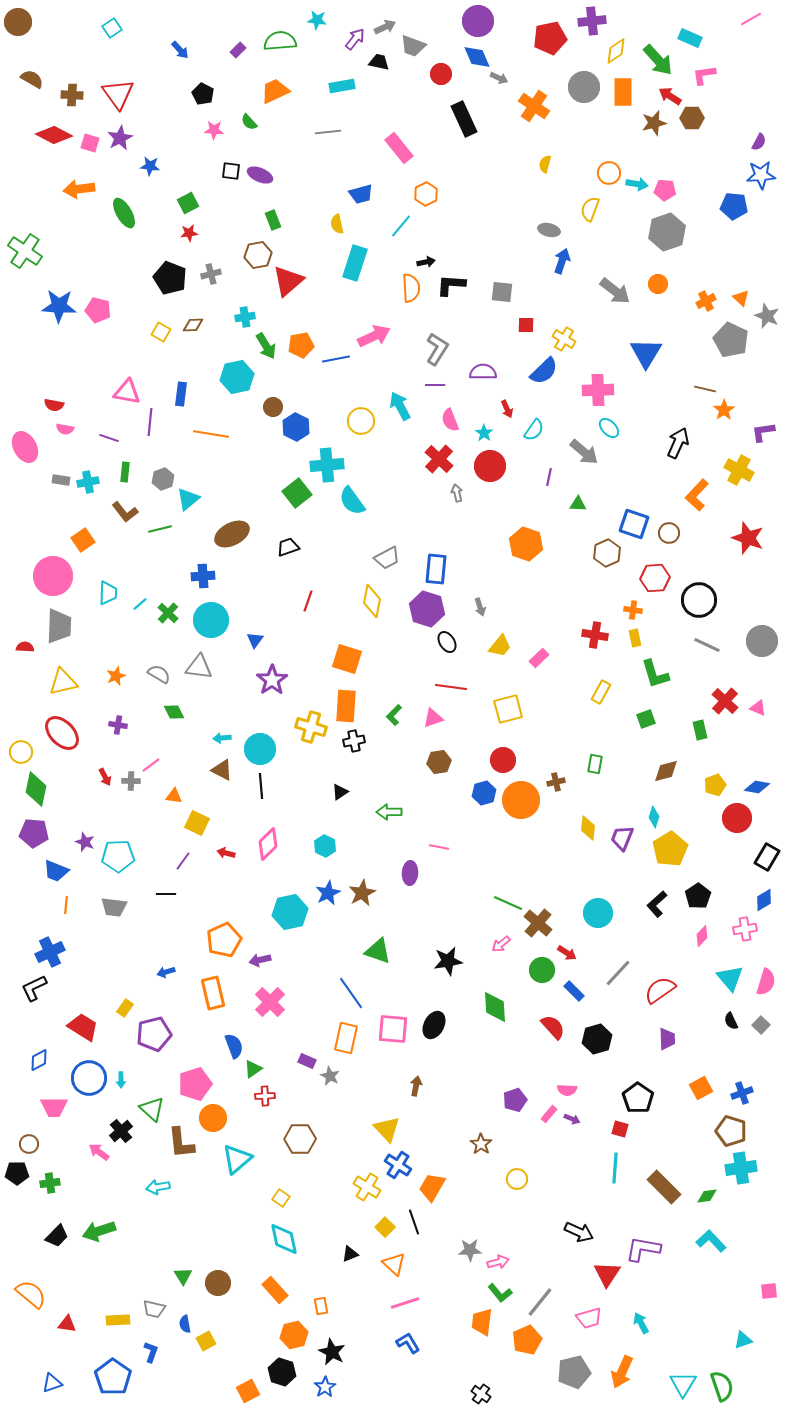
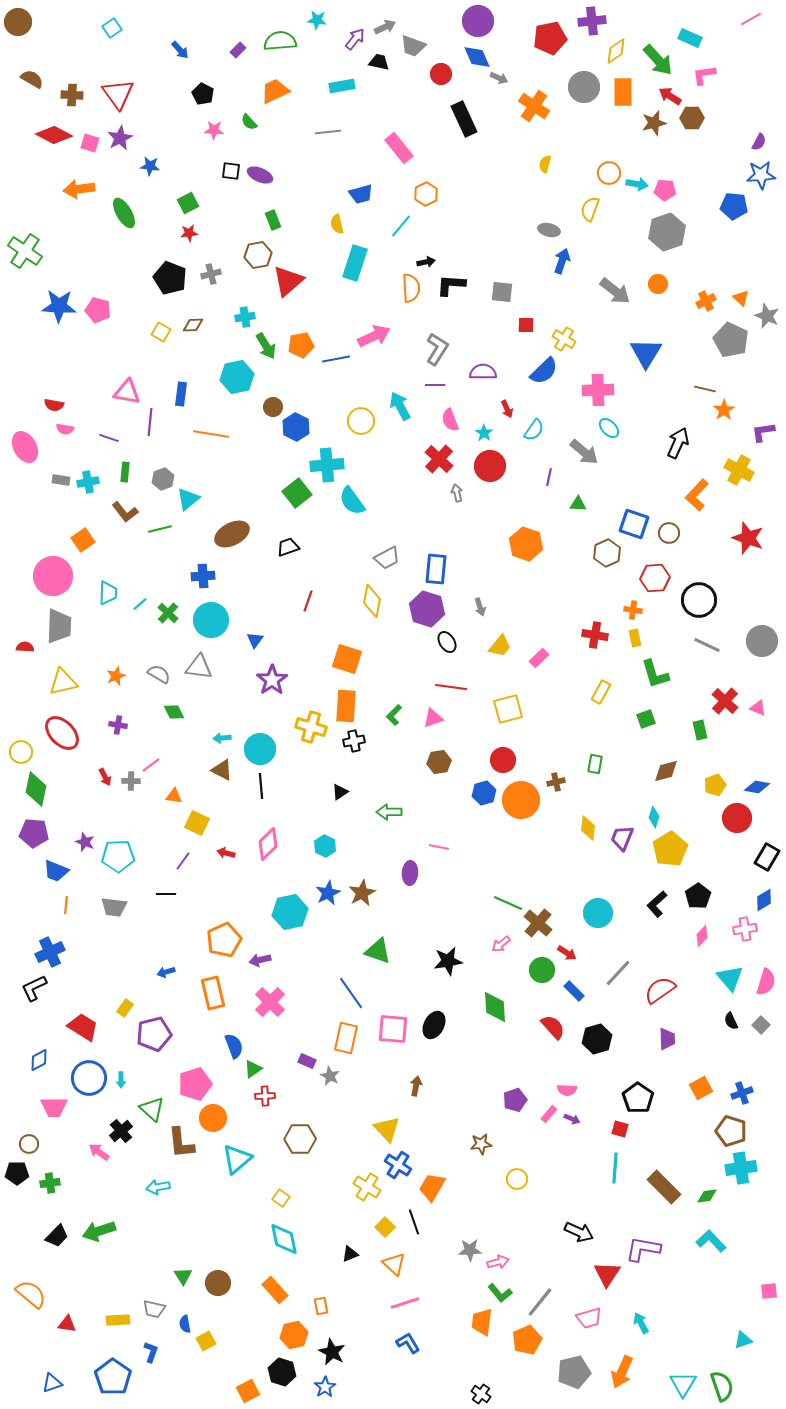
brown star at (481, 1144): rotated 30 degrees clockwise
